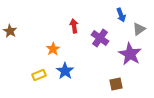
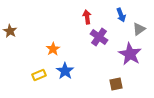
red arrow: moved 13 px right, 9 px up
purple cross: moved 1 px left, 1 px up
